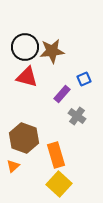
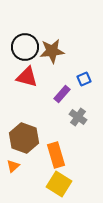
gray cross: moved 1 px right, 1 px down
yellow square: rotated 10 degrees counterclockwise
